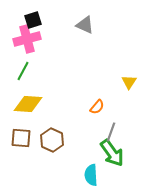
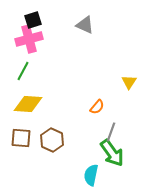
pink cross: moved 2 px right
cyan semicircle: rotated 15 degrees clockwise
